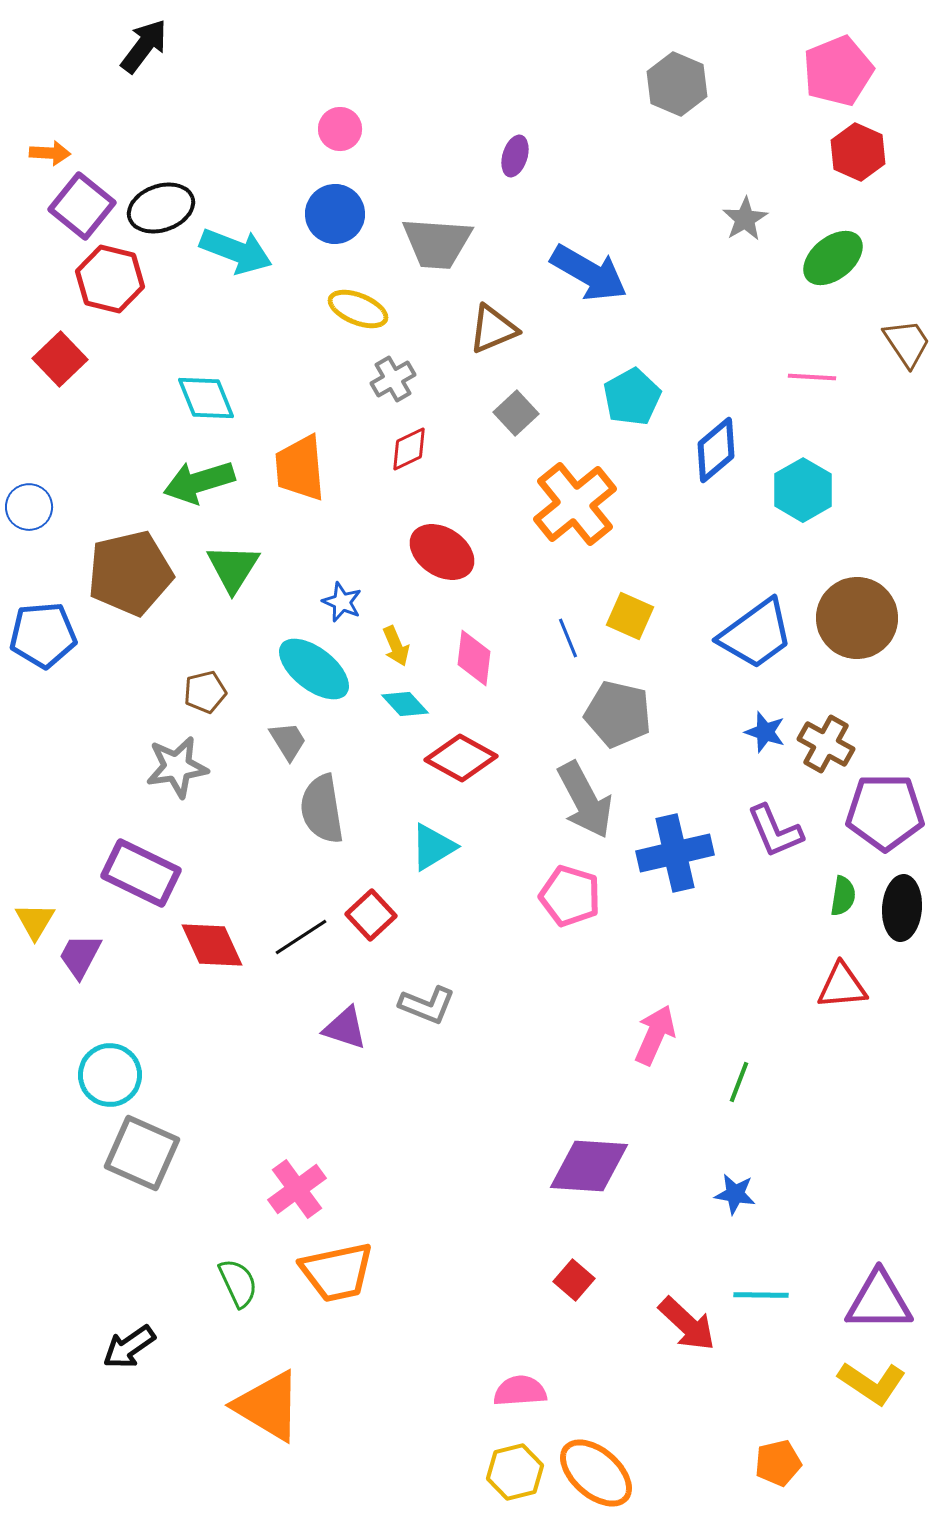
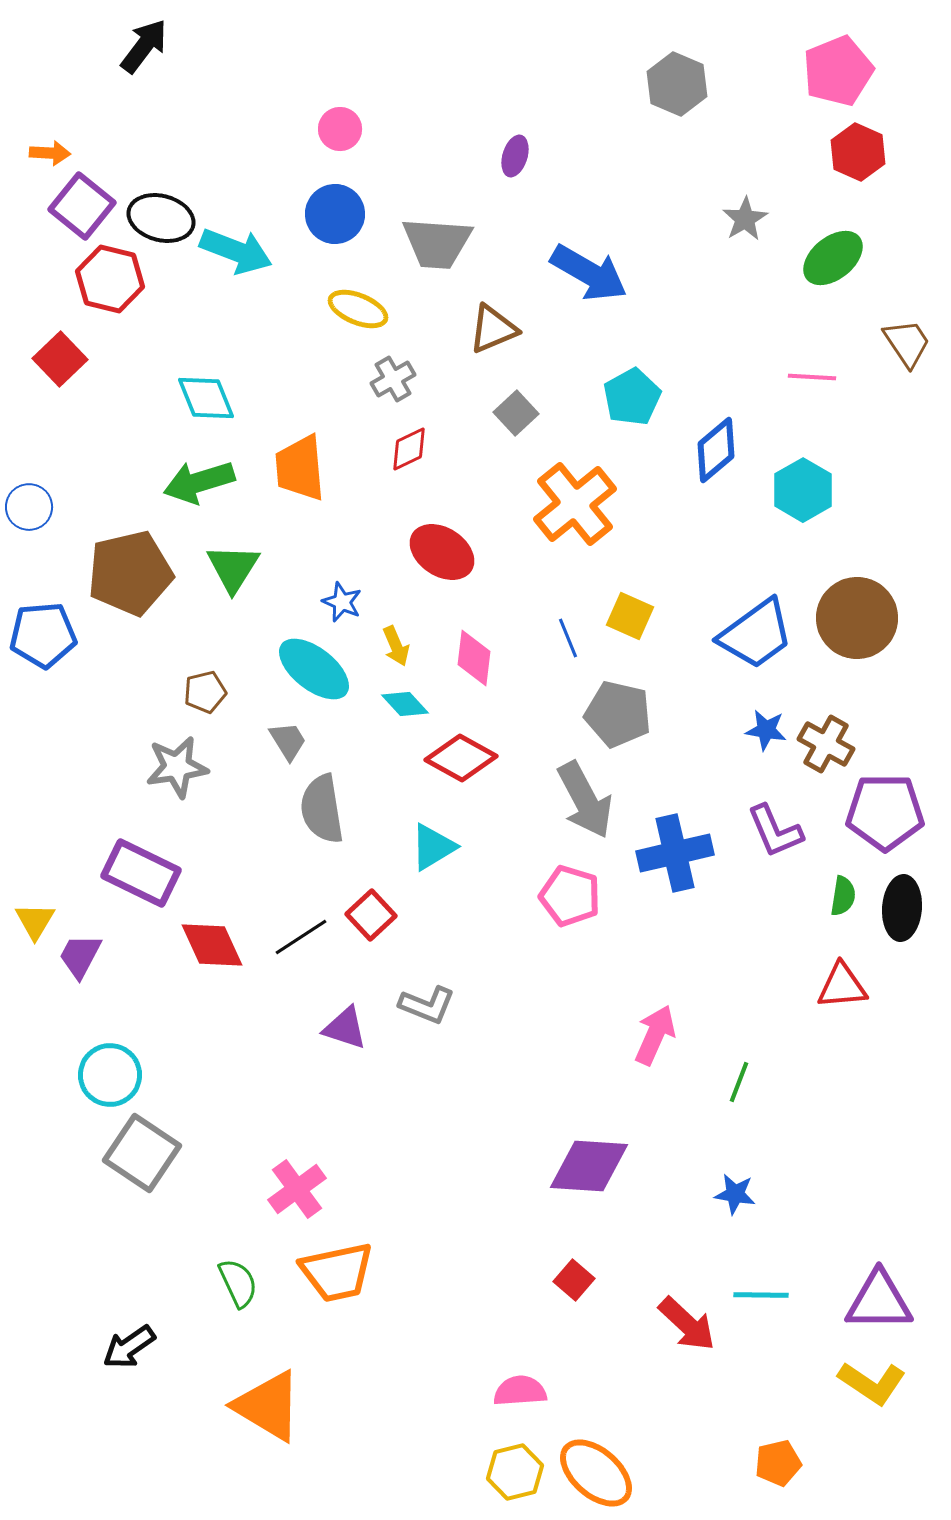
black ellipse at (161, 208): moved 10 px down; rotated 34 degrees clockwise
blue star at (765, 732): moved 1 px right, 2 px up; rotated 9 degrees counterclockwise
gray square at (142, 1153): rotated 10 degrees clockwise
